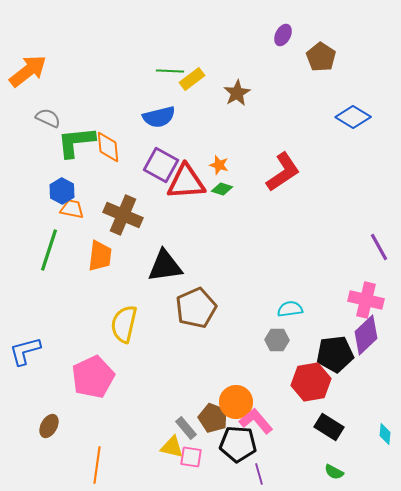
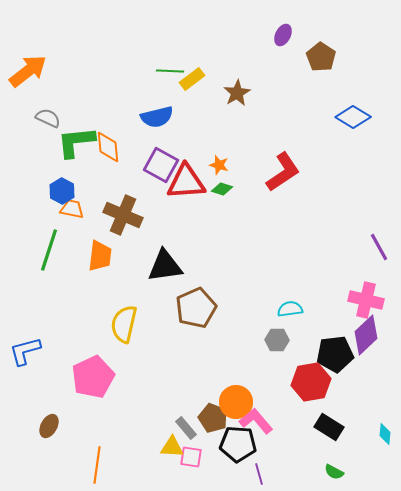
blue semicircle at (159, 117): moved 2 px left
yellow triangle at (172, 447): rotated 10 degrees counterclockwise
